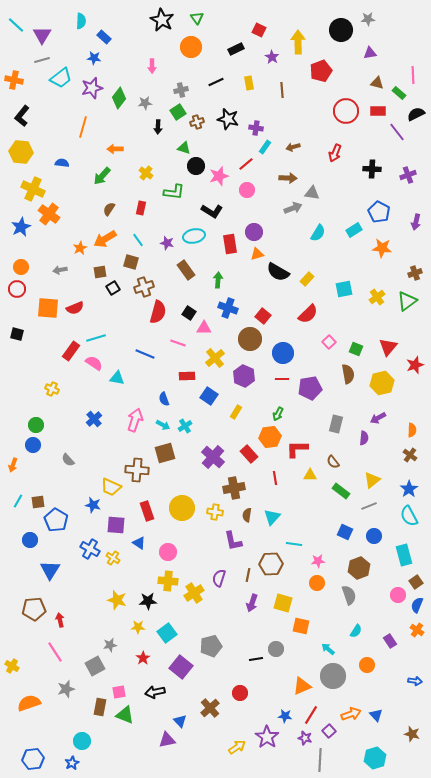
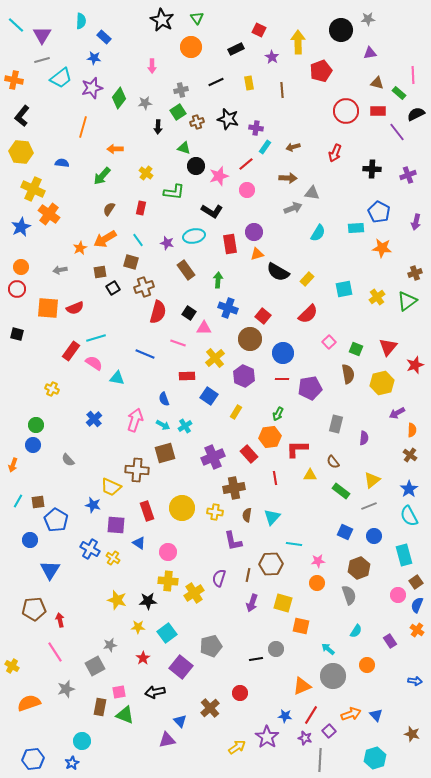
cyan rectangle at (354, 230): moved 2 px right, 2 px up; rotated 28 degrees clockwise
purple arrow at (378, 418): moved 19 px right, 5 px up
purple cross at (213, 457): rotated 25 degrees clockwise
